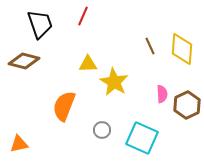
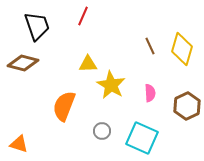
black trapezoid: moved 3 px left, 2 px down
yellow diamond: rotated 12 degrees clockwise
brown diamond: moved 1 px left, 2 px down
yellow star: moved 3 px left, 3 px down
pink semicircle: moved 12 px left, 1 px up
brown hexagon: moved 1 px down
gray circle: moved 1 px down
orange triangle: rotated 30 degrees clockwise
